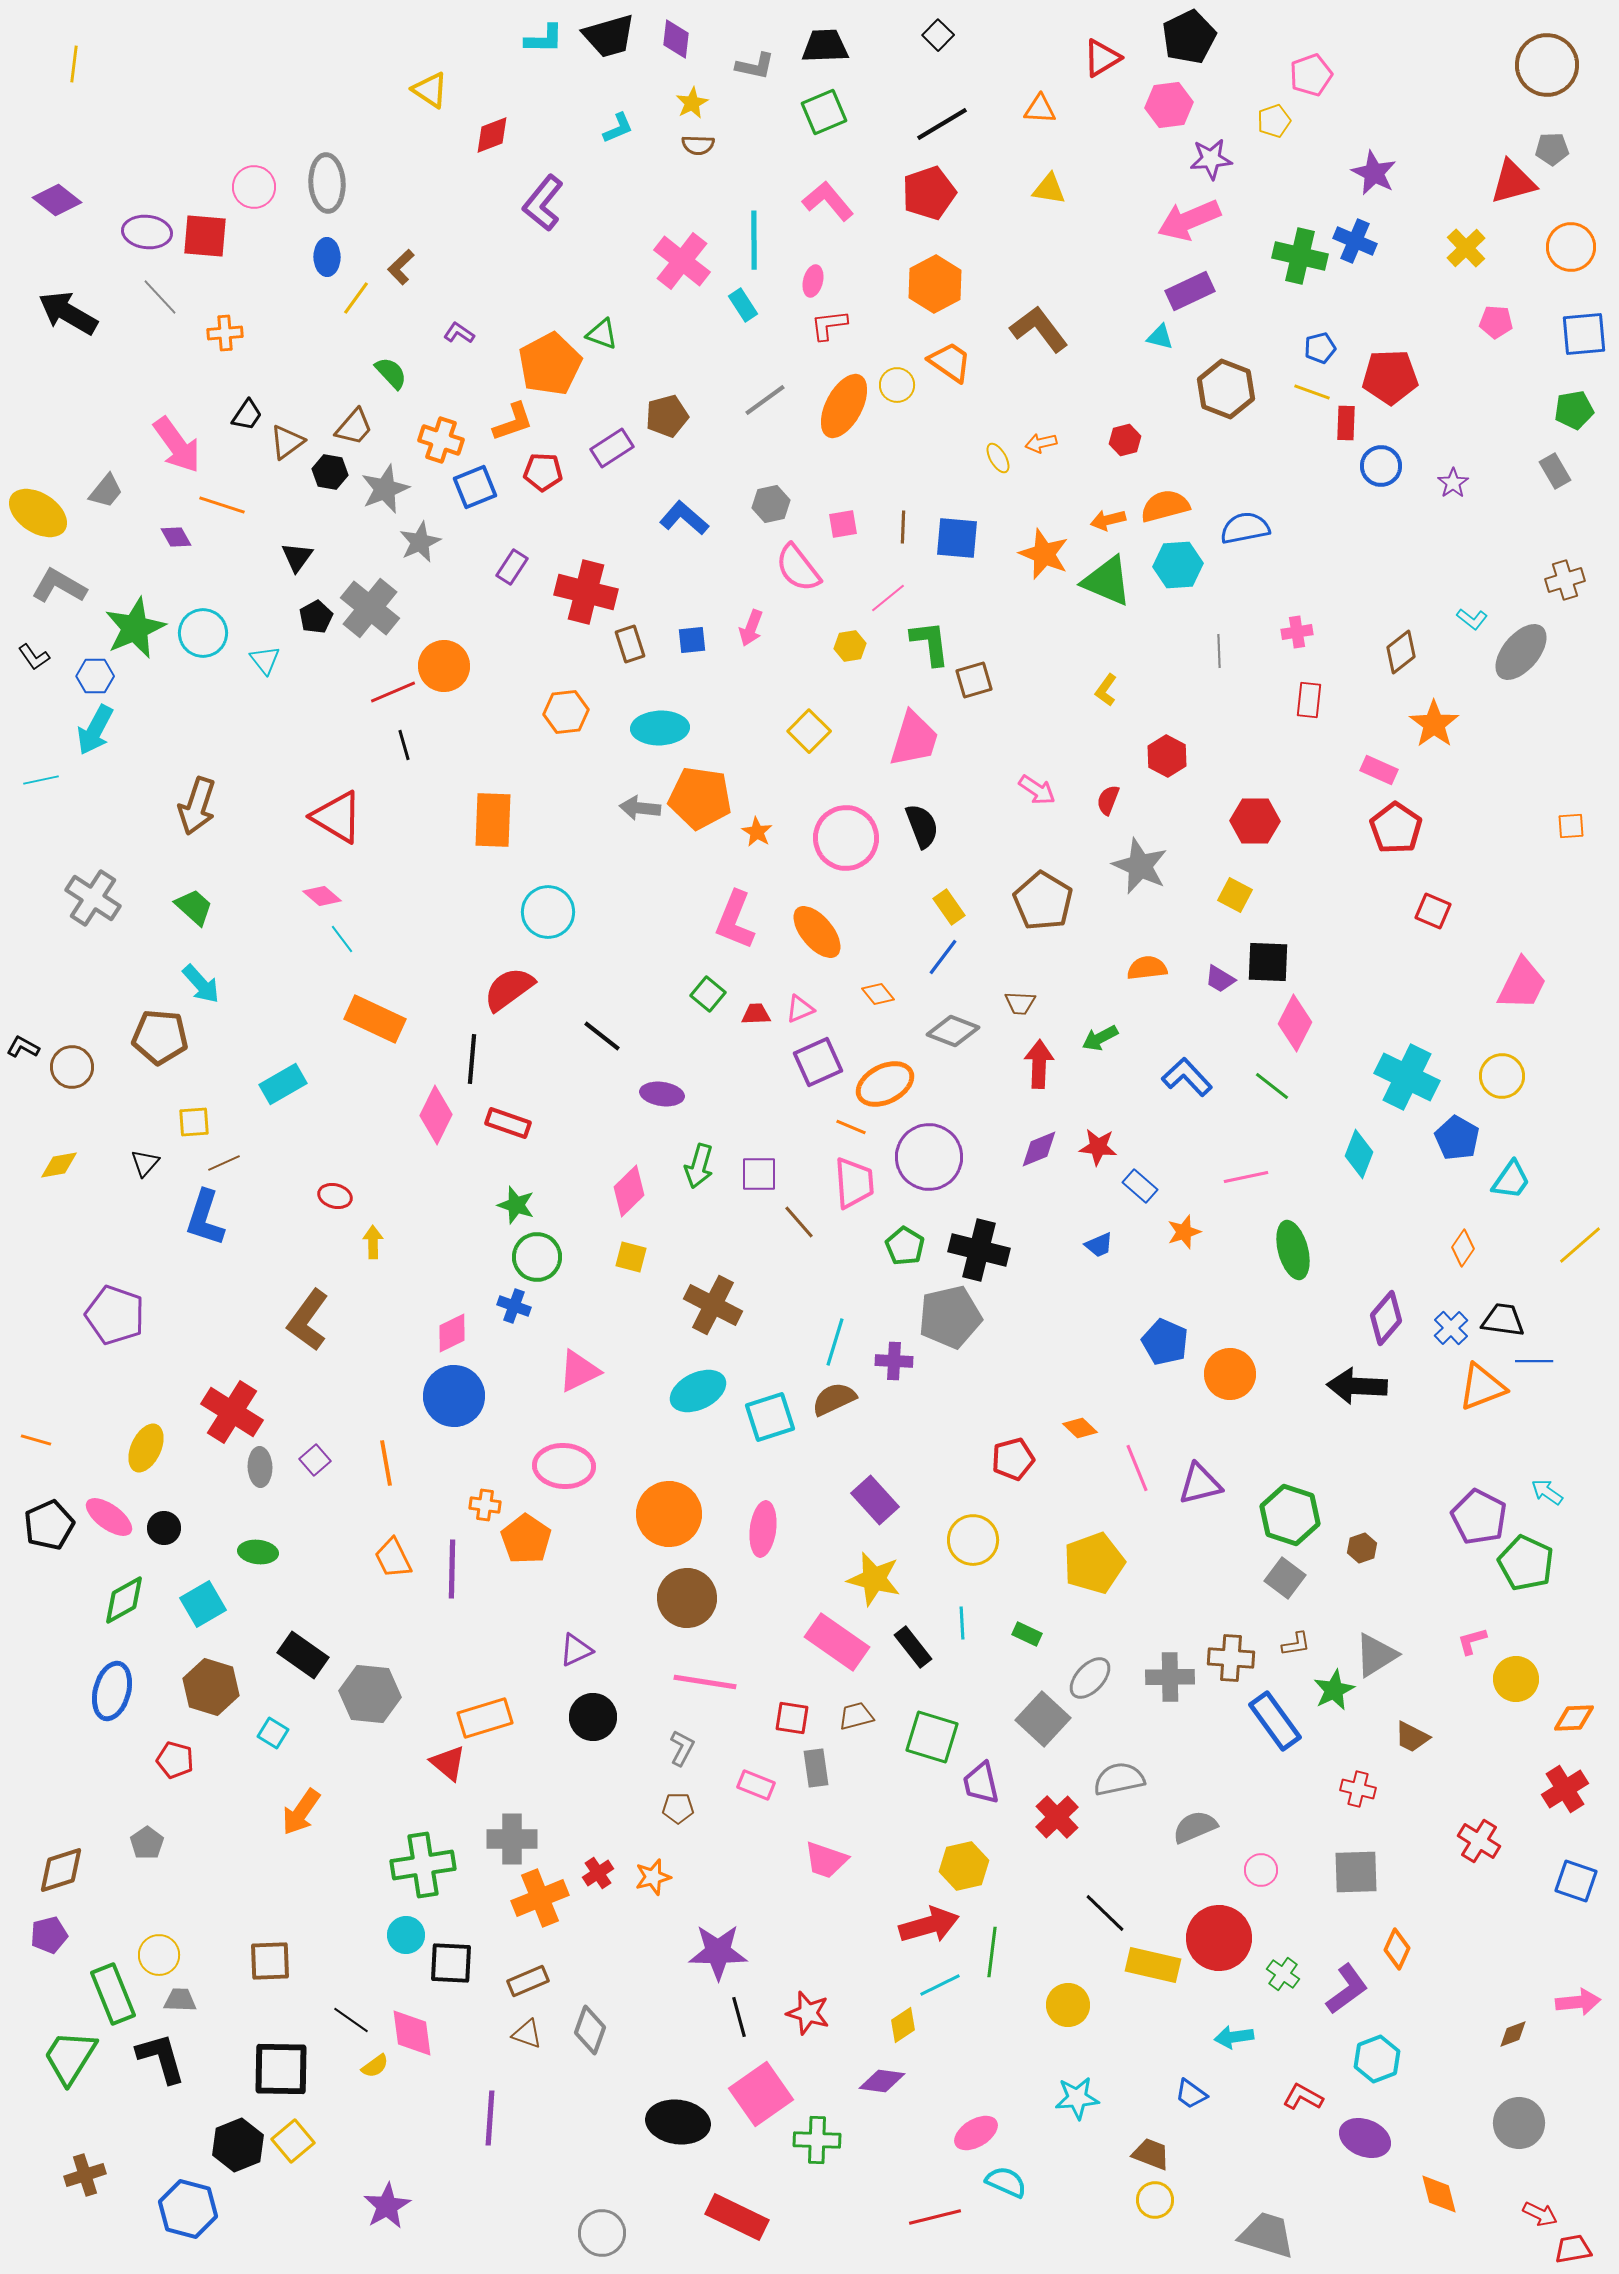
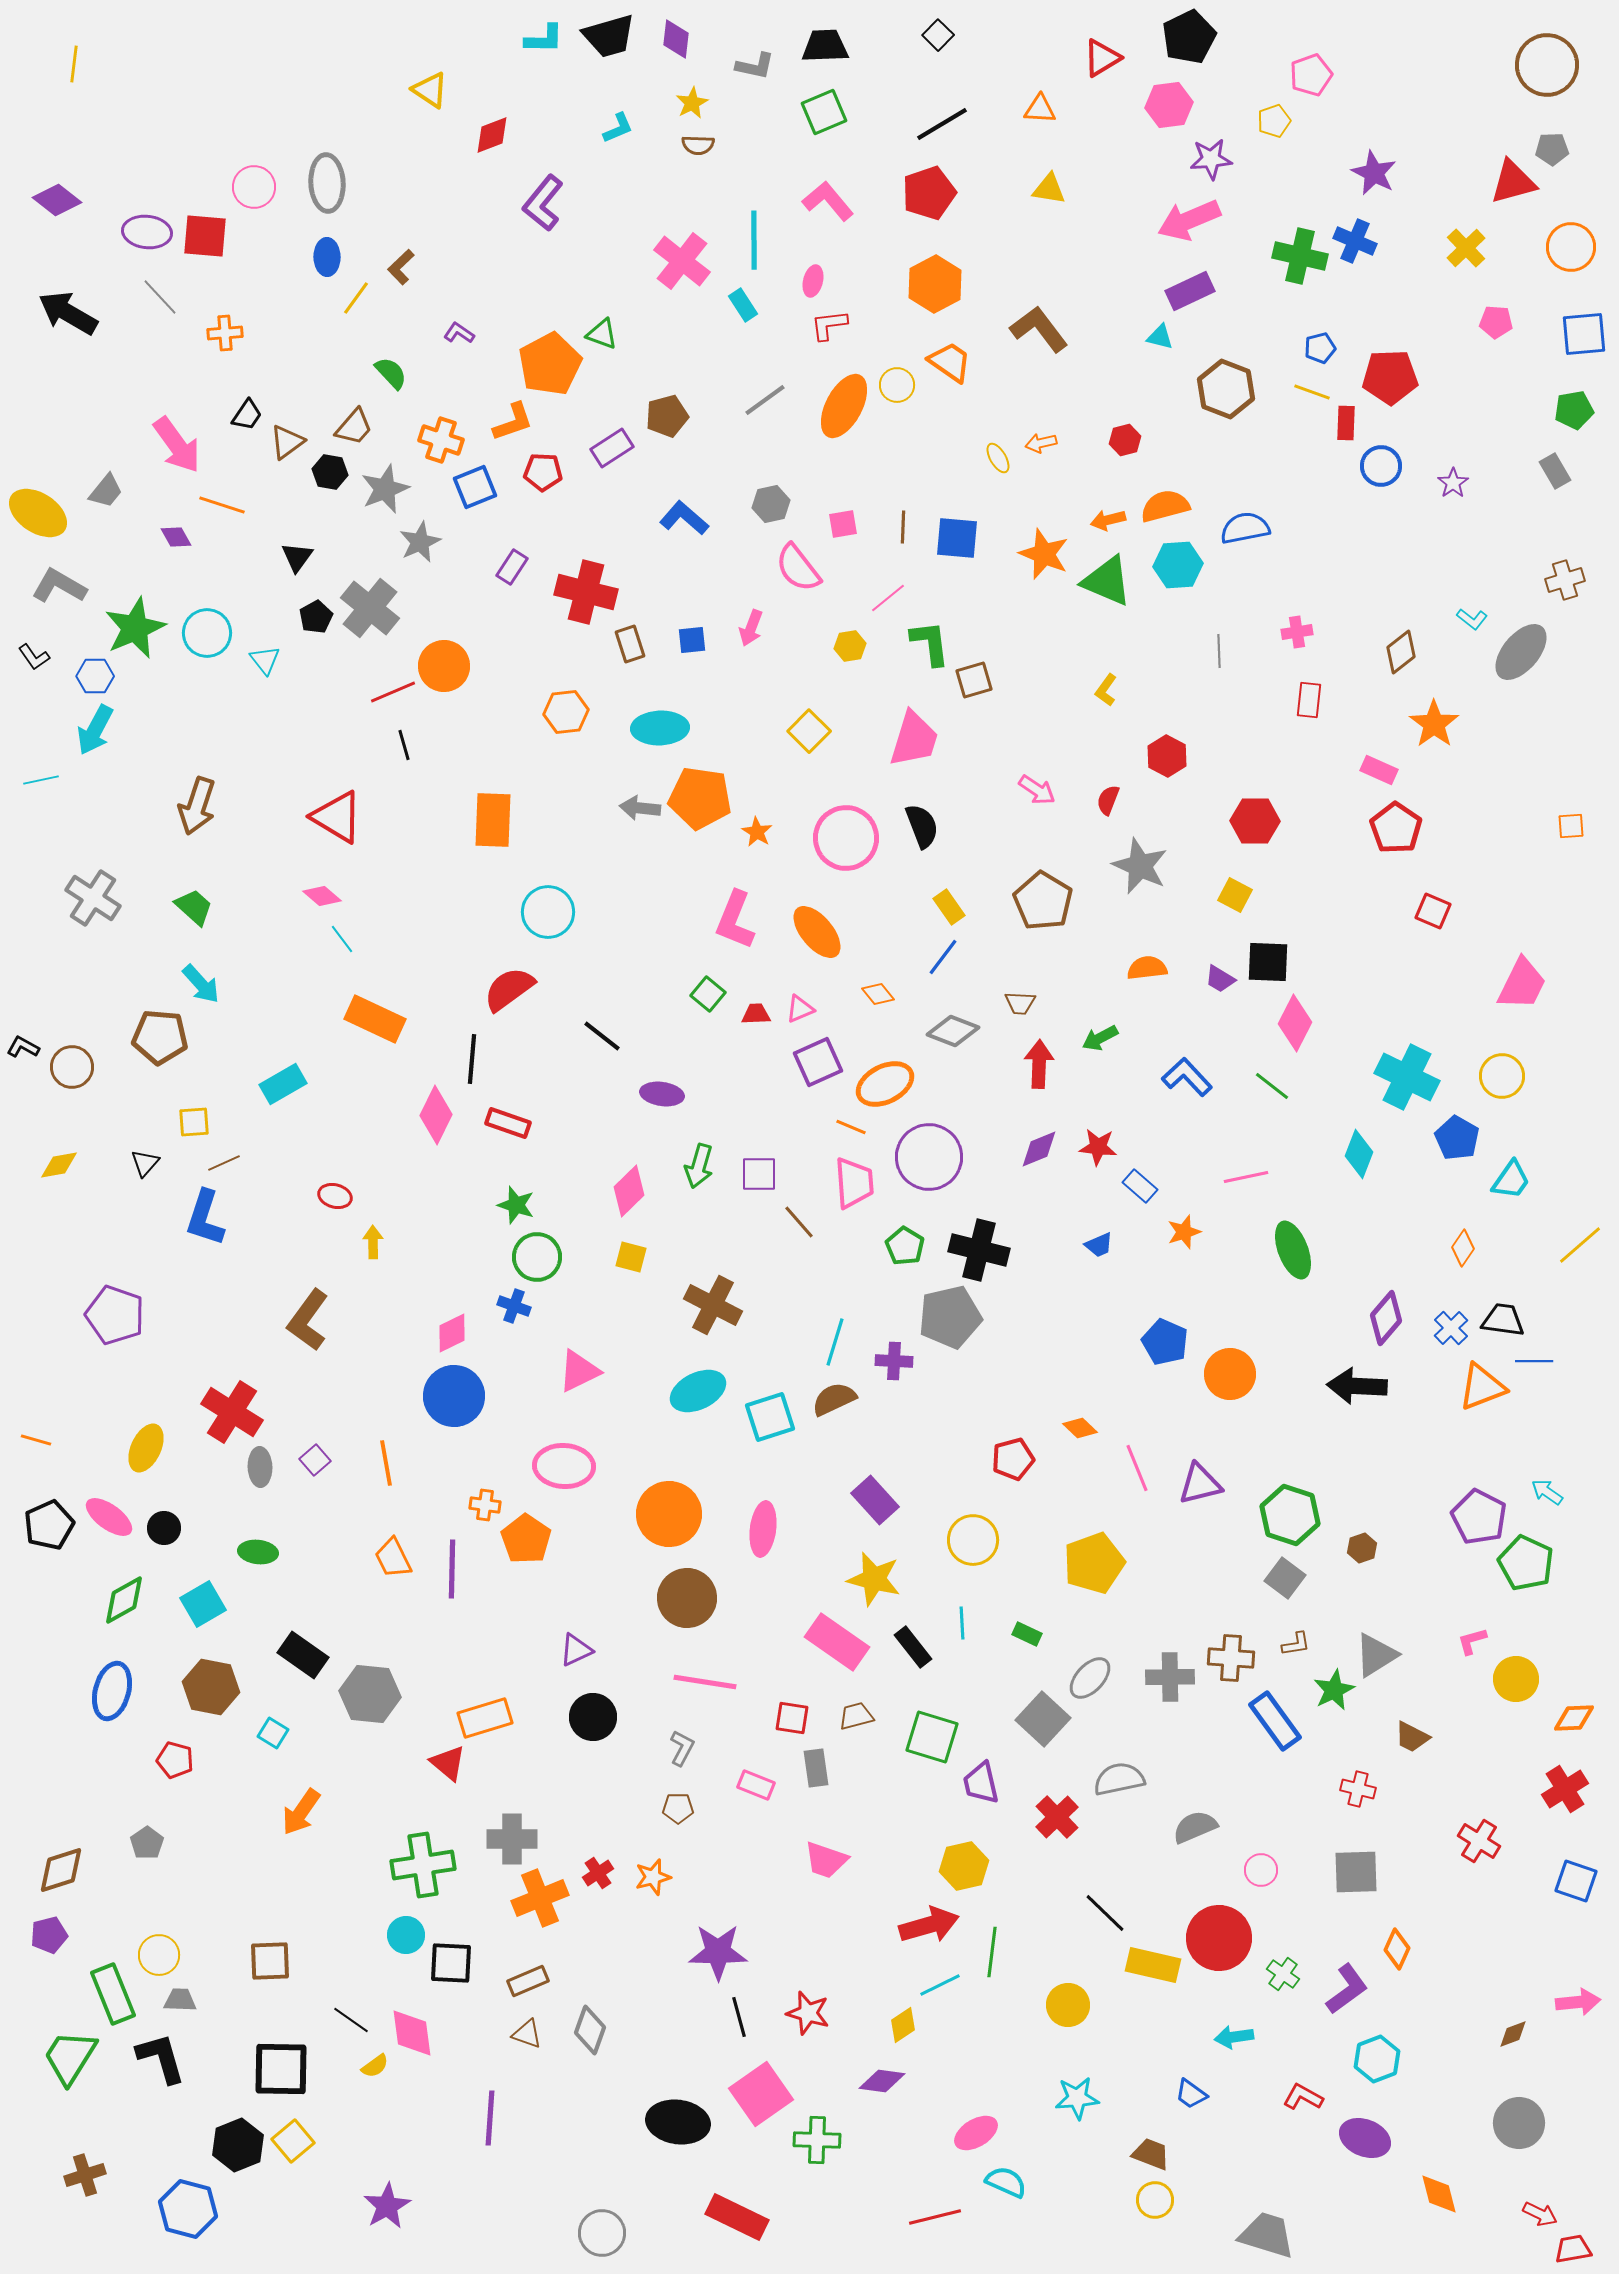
cyan circle at (203, 633): moved 4 px right
green ellipse at (1293, 1250): rotated 6 degrees counterclockwise
brown hexagon at (211, 1687): rotated 6 degrees counterclockwise
